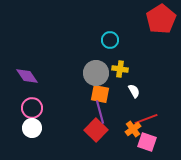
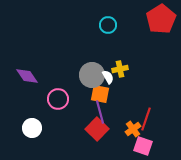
cyan circle: moved 2 px left, 15 px up
yellow cross: rotated 21 degrees counterclockwise
gray circle: moved 4 px left, 2 px down
white semicircle: moved 26 px left, 14 px up
pink circle: moved 26 px right, 9 px up
red line: rotated 50 degrees counterclockwise
red square: moved 1 px right, 1 px up
pink square: moved 4 px left, 4 px down
